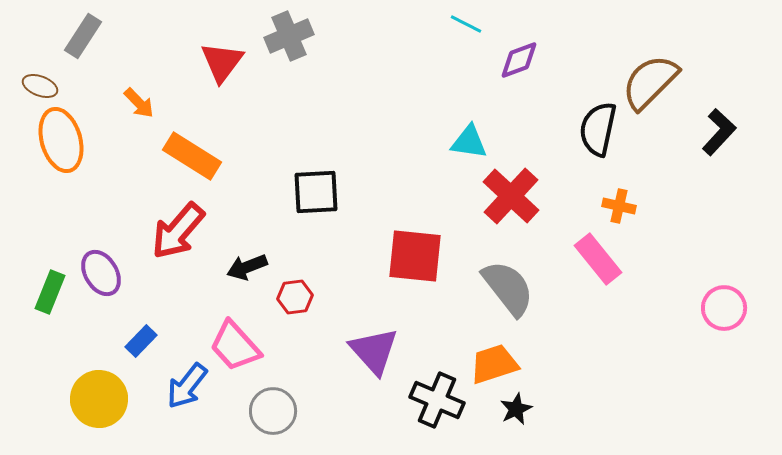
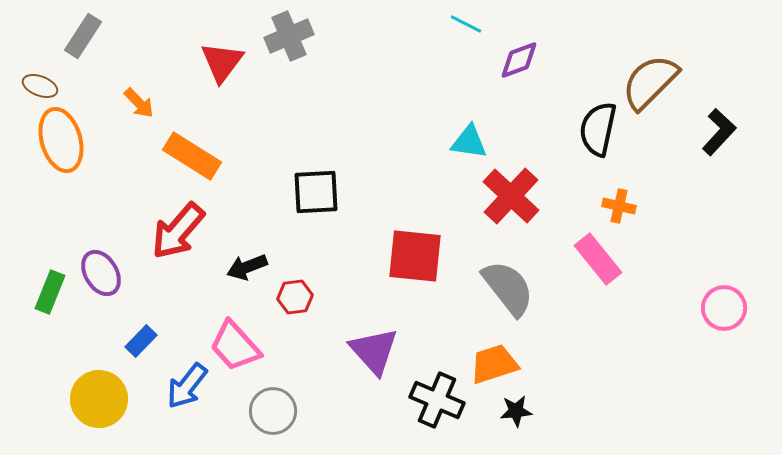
black star: moved 2 px down; rotated 20 degrees clockwise
